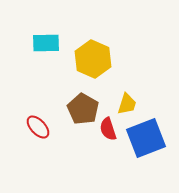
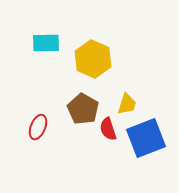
red ellipse: rotated 65 degrees clockwise
